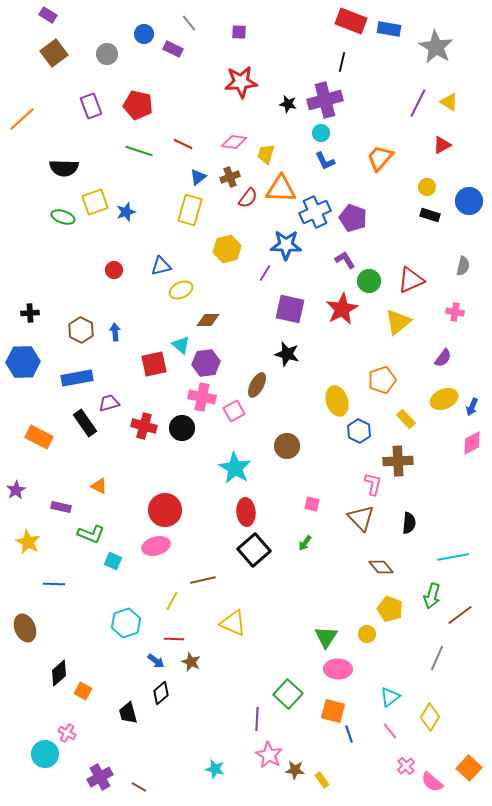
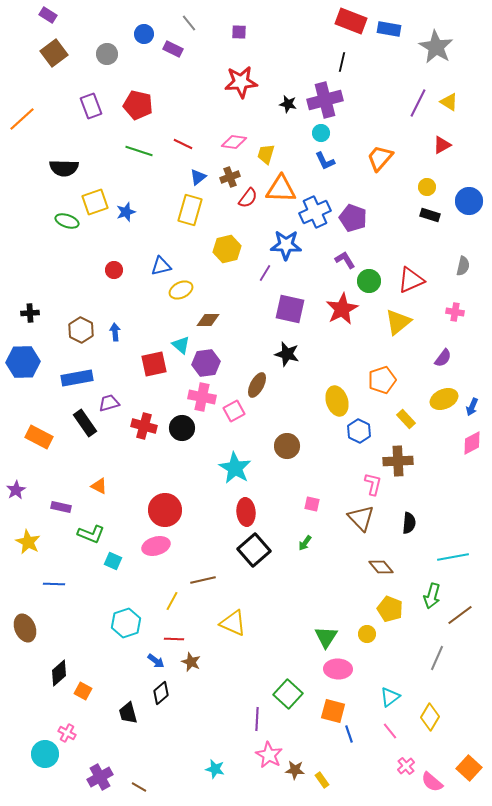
green ellipse at (63, 217): moved 4 px right, 4 px down
